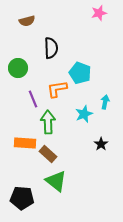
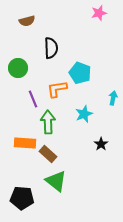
cyan arrow: moved 8 px right, 4 px up
